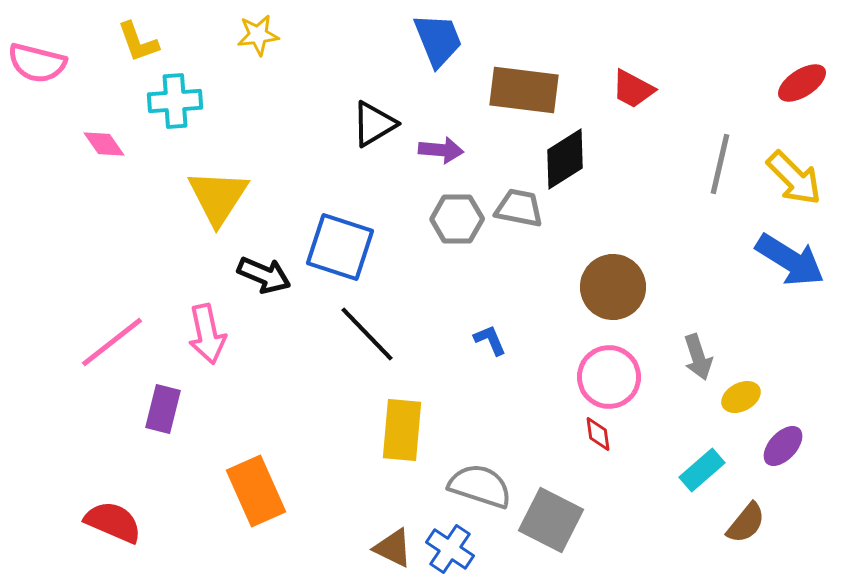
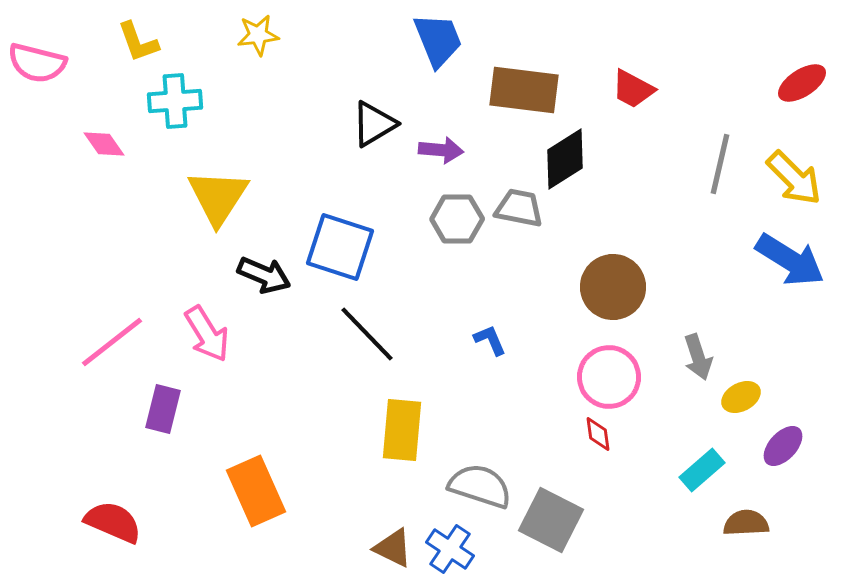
pink arrow: rotated 20 degrees counterclockwise
brown semicircle: rotated 132 degrees counterclockwise
